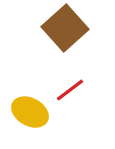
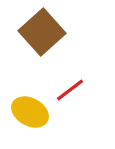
brown square: moved 23 px left, 4 px down
